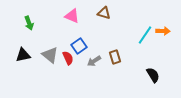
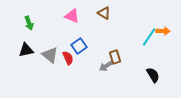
brown triangle: rotated 16 degrees clockwise
cyan line: moved 4 px right, 2 px down
black triangle: moved 3 px right, 5 px up
gray arrow: moved 12 px right, 5 px down
